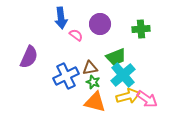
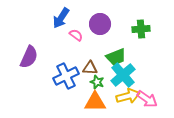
blue arrow: rotated 40 degrees clockwise
brown triangle: rotated 14 degrees clockwise
green star: moved 4 px right
orange triangle: rotated 15 degrees counterclockwise
